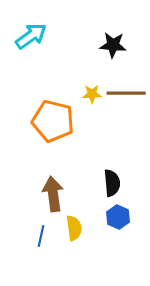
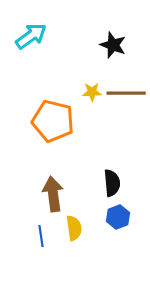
black star: rotated 16 degrees clockwise
yellow star: moved 2 px up
blue hexagon: rotated 15 degrees clockwise
blue line: rotated 20 degrees counterclockwise
